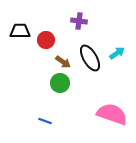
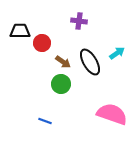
red circle: moved 4 px left, 3 px down
black ellipse: moved 4 px down
green circle: moved 1 px right, 1 px down
